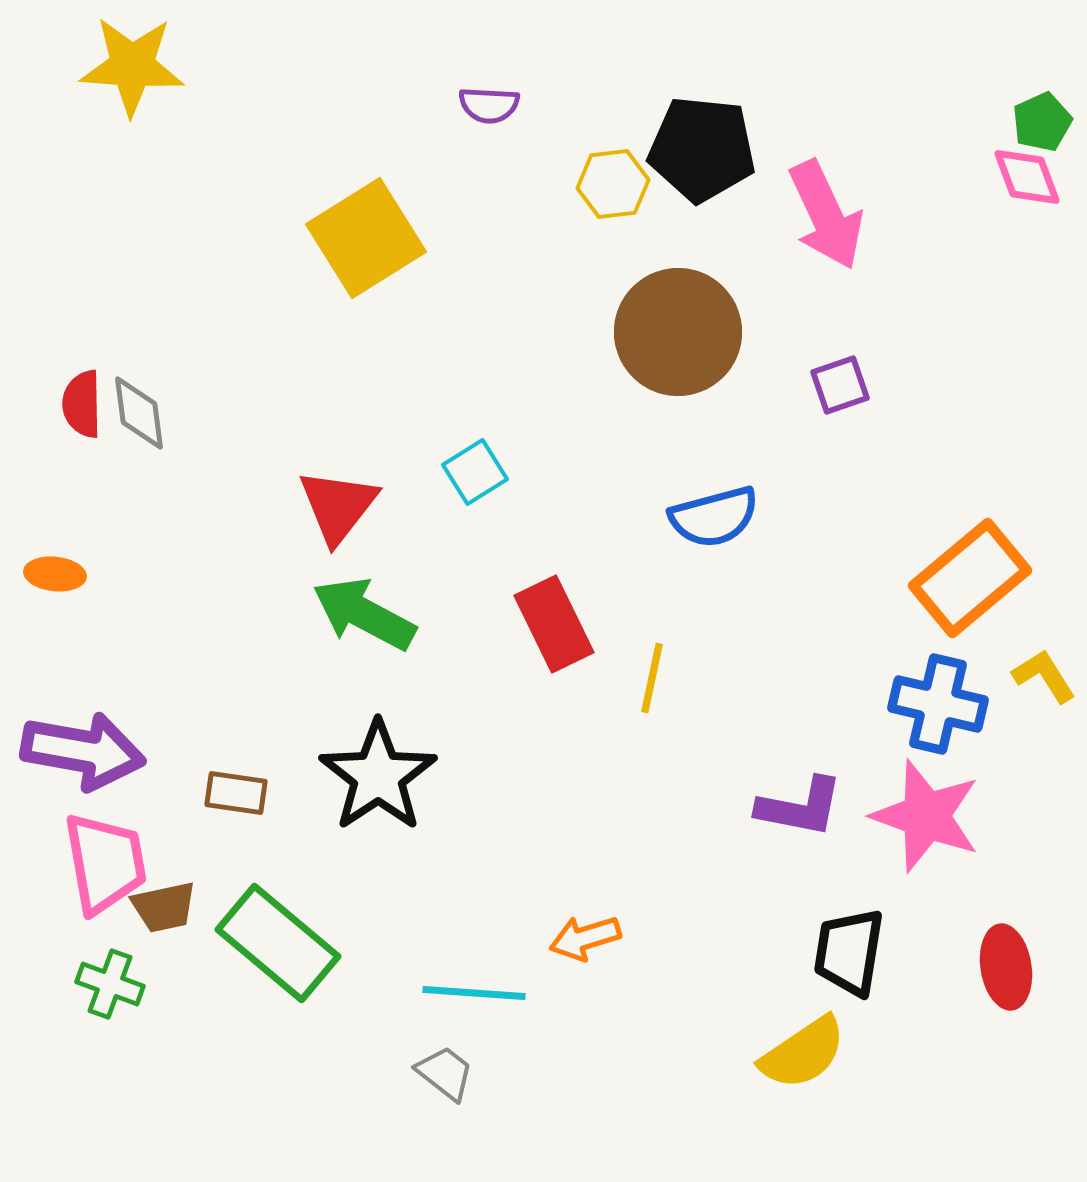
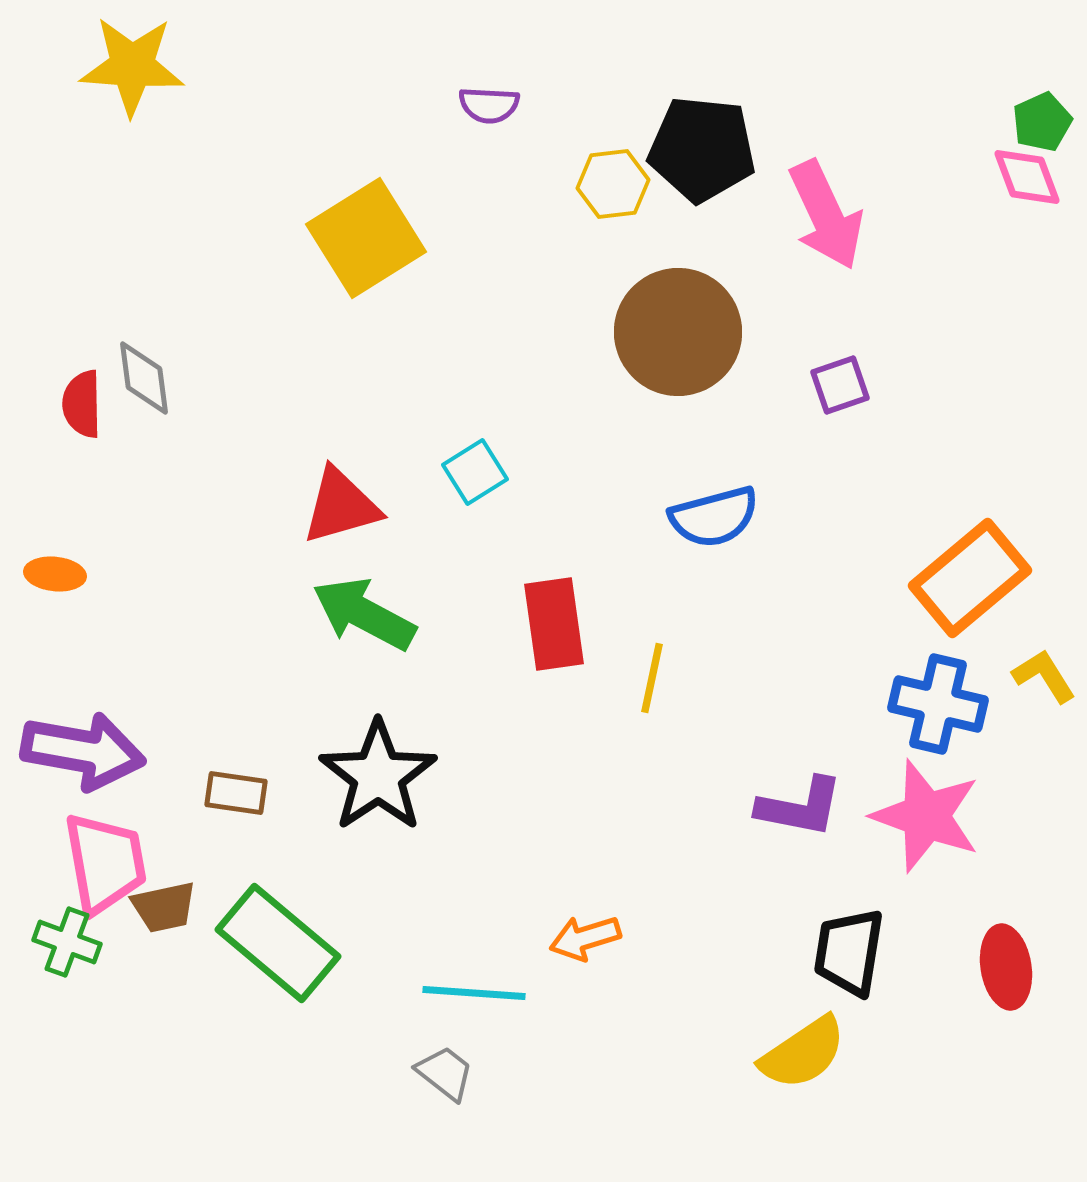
gray diamond: moved 5 px right, 35 px up
red triangle: moved 3 px right; rotated 36 degrees clockwise
red rectangle: rotated 18 degrees clockwise
green cross: moved 43 px left, 42 px up
